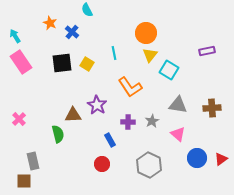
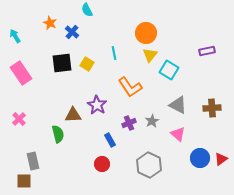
pink rectangle: moved 11 px down
gray triangle: rotated 18 degrees clockwise
purple cross: moved 1 px right, 1 px down; rotated 24 degrees counterclockwise
blue circle: moved 3 px right
